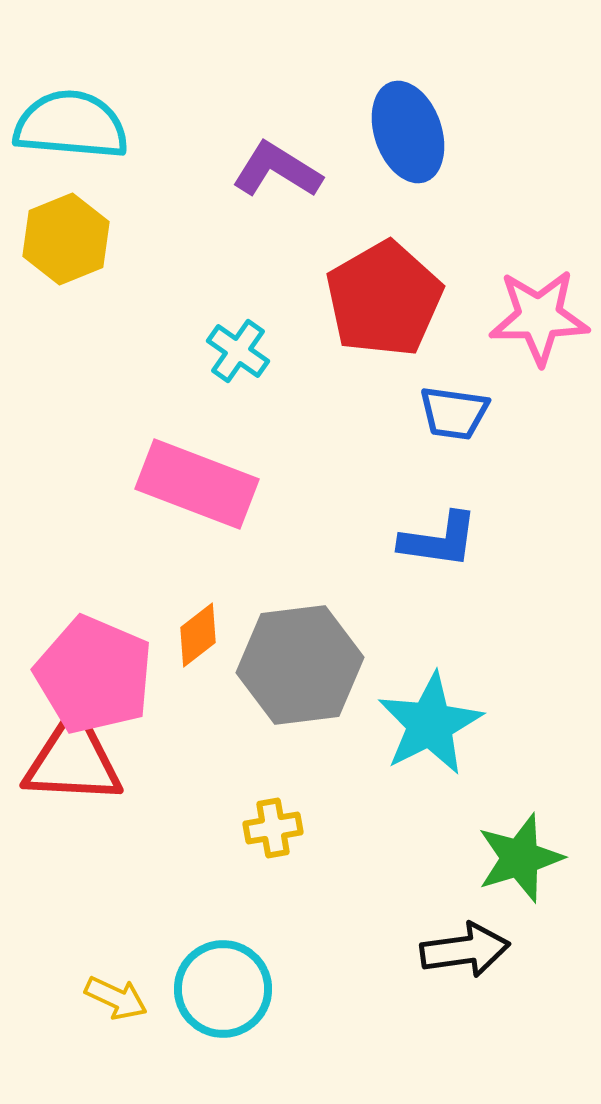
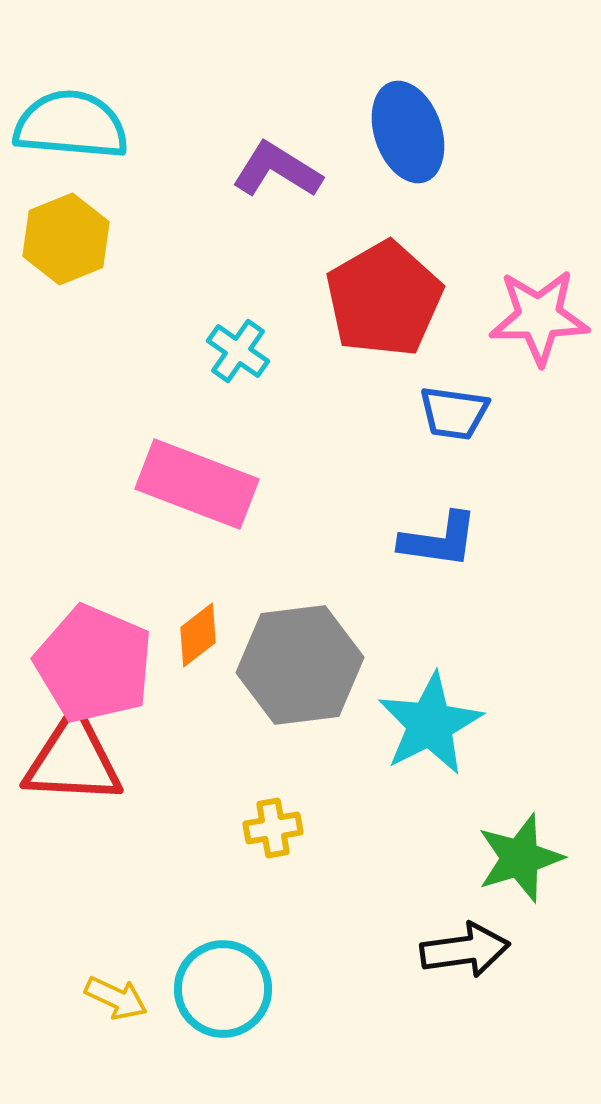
pink pentagon: moved 11 px up
